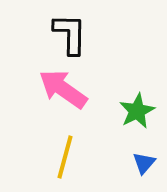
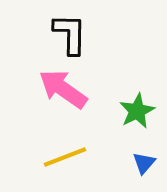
yellow line: rotated 54 degrees clockwise
